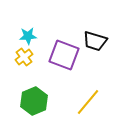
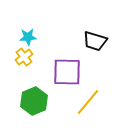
cyan star: moved 1 px down
purple square: moved 3 px right, 17 px down; rotated 20 degrees counterclockwise
